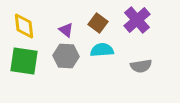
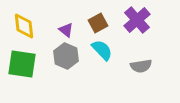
brown square: rotated 24 degrees clockwise
cyan semicircle: rotated 50 degrees clockwise
gray hexagon: rotated 20 degrees clockwise
green square: moved 2 px left, 3 px down
